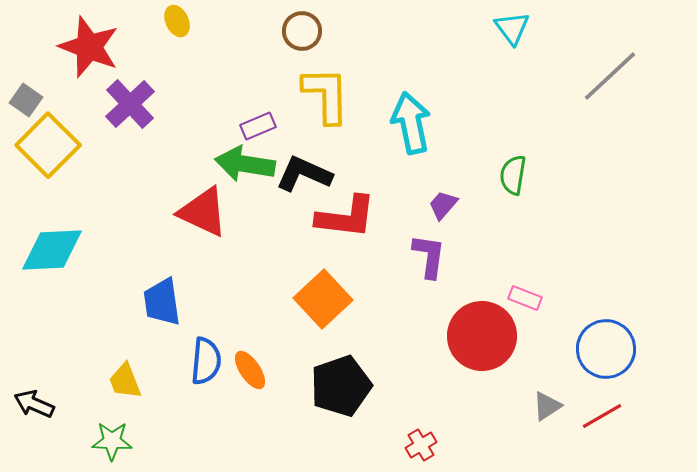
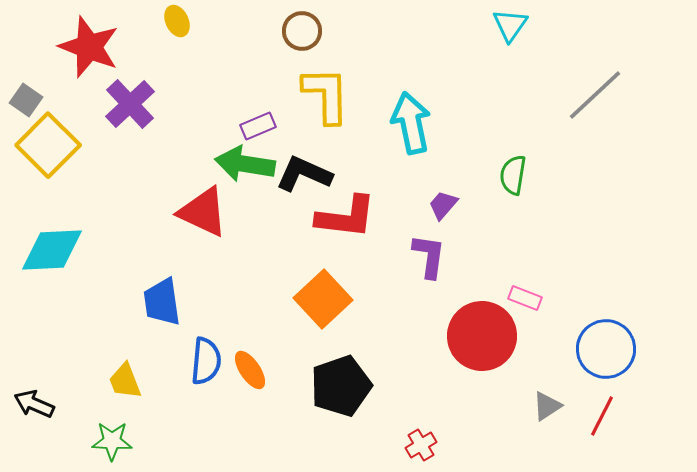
cyan triangle: moved 2 px left, 3 px up; rotated 12 degrees clockwise
gray line: moved 15 px left, 19 px down
red line: rotated 33 degrees counterclockwise
